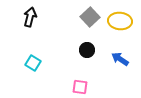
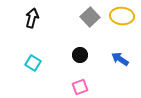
black arrow: moved 2 px right, 1 px down
yellow ellipse: moved 2 px right, 5 px up
black circle: moved 7 px left, 5 px down
pink square: rotated 28 degrees counterclockwise
